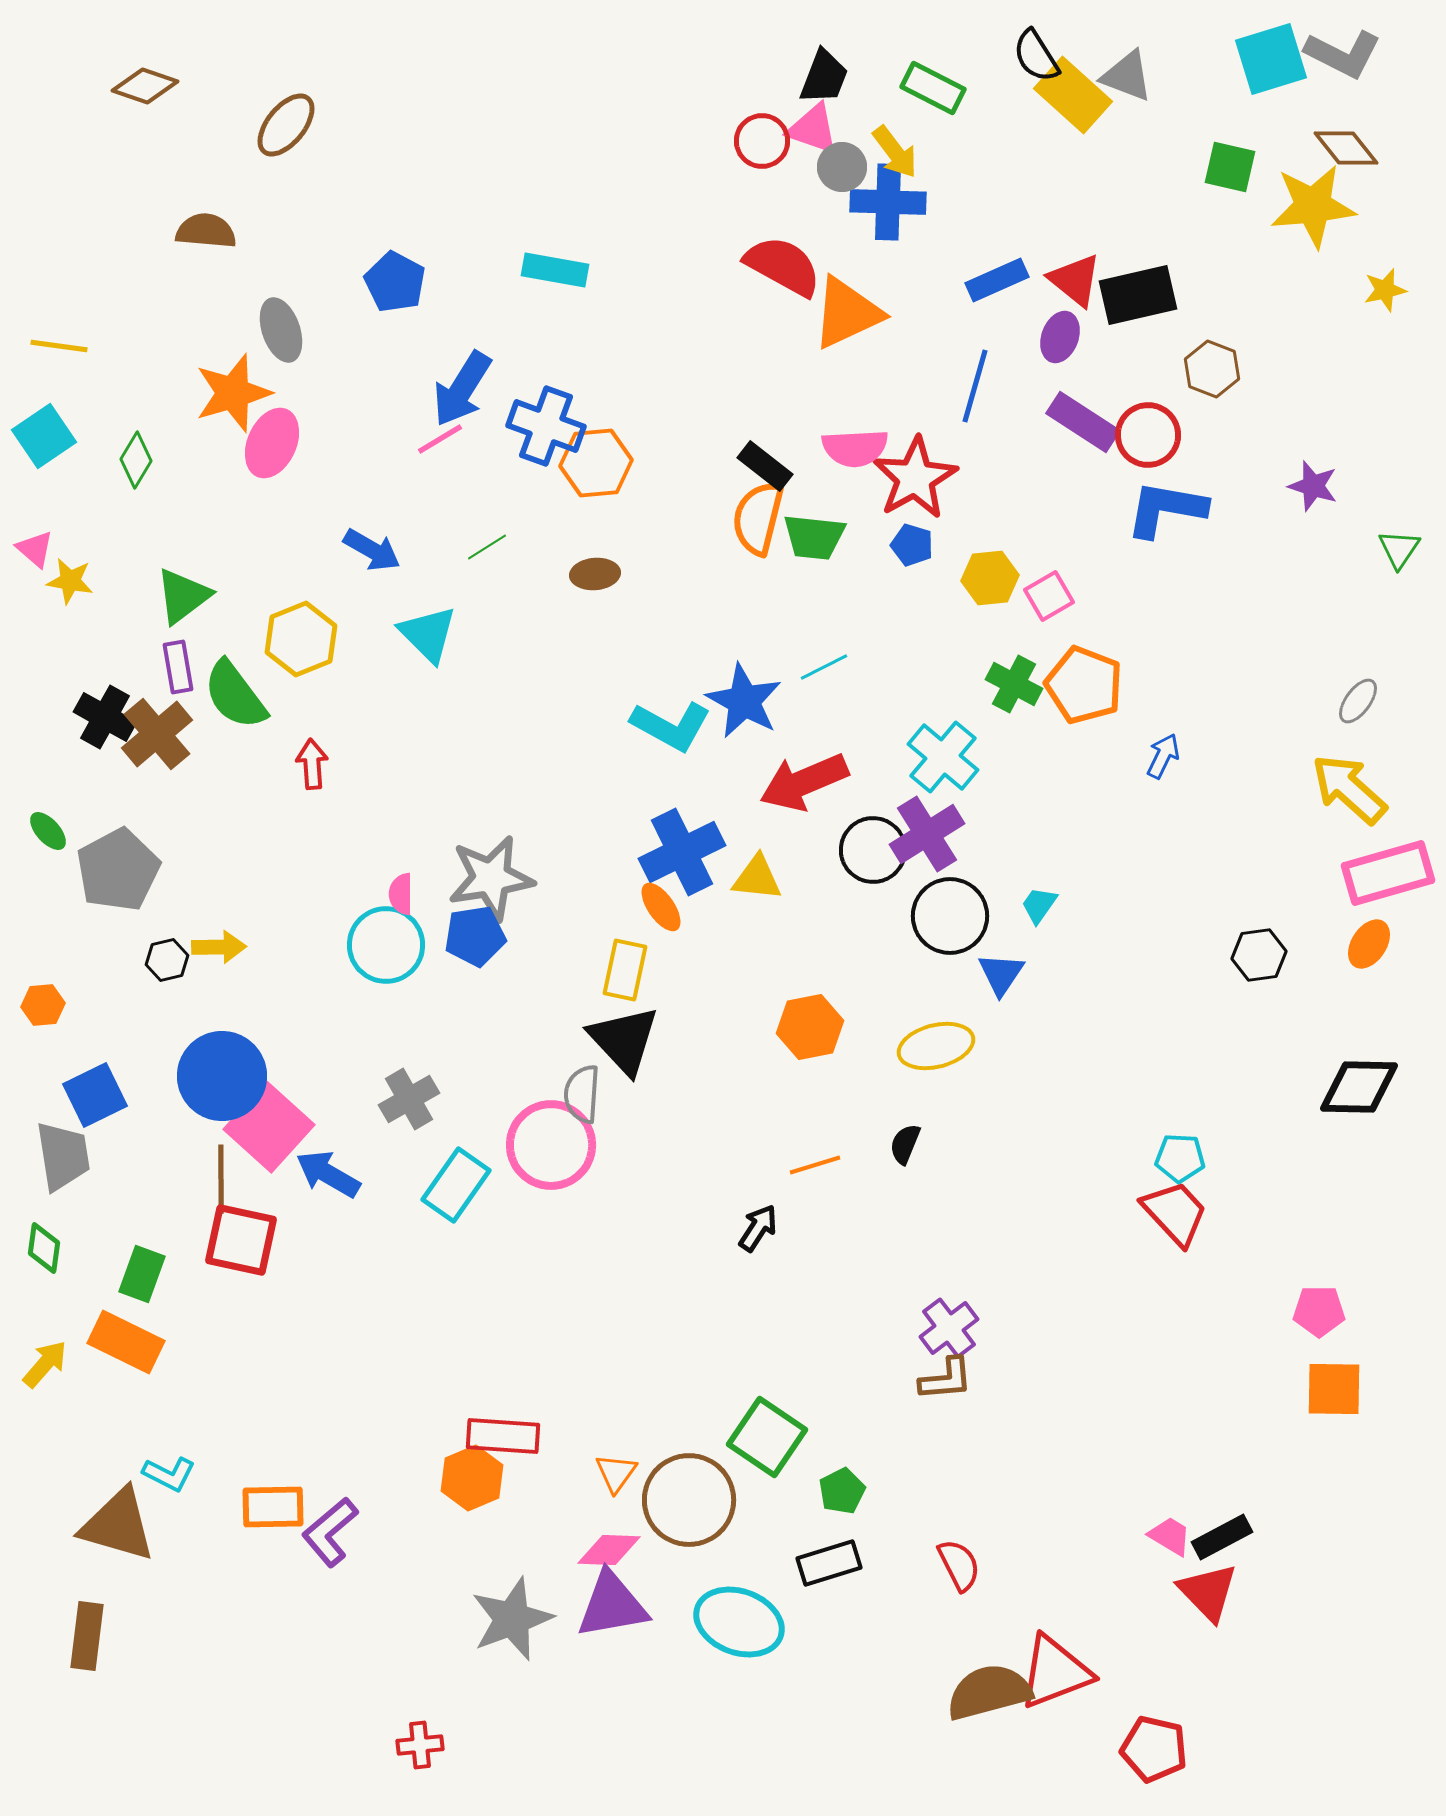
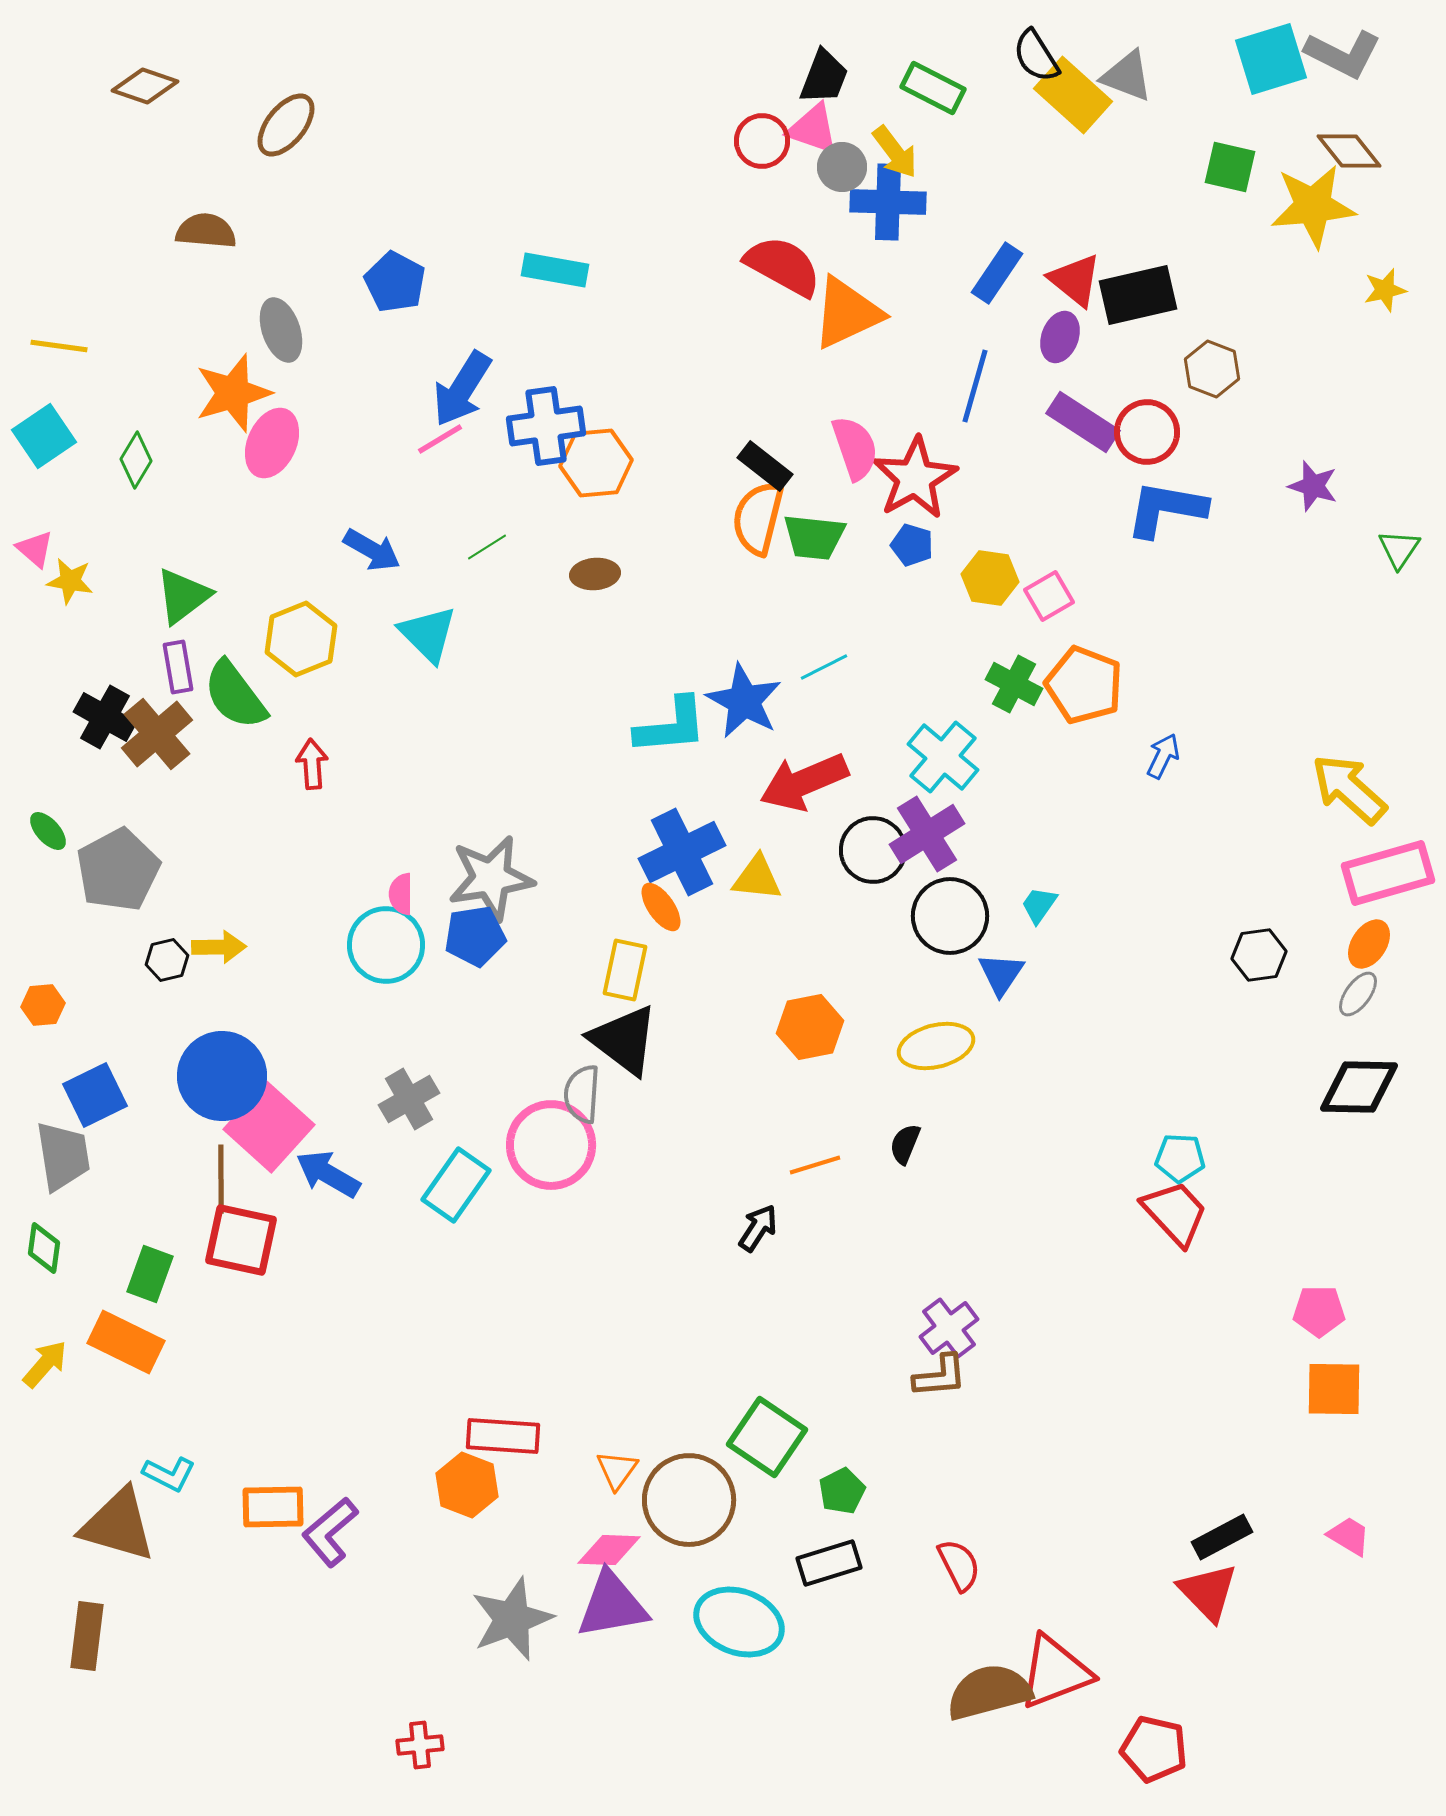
brown diamond at (1346, 148): moved 3 px right, 3 px down
blue rectangle at (997, 280): moved 7 px up; rotated 32 degrees counterclockwise
blue cross at (546, 426): rotated 28 degrees counterclockwise
red circle at (1148, 435): moved 1 px left, 3 px up
pink semicircle at (855, 448): rotated 106 degrees counterclockwise
yellow hexagon at (990, 578): rotated 14 degrees clockwise
gray ellipse at (1358, 701): moved 293 px down
cyan L-shape at (671, 726): rotated 34 degrees counterclockwise
black triangle at (624, 1040): rotated 10 degrees counterclockwise
green rectangle at (142, 1274): moved 8 px right
brown L-shape at (946, 1379): moved 6 px left, 3 px up
orange triangle at (616, 1473): moved 1 px right, 3 px up
orange hexagon at (472, 1478): moved 5 px left, 7 px down; rotated 16 degrees counterclockwise
pink trapezoid at (1170, 1536): moved 179 px right
